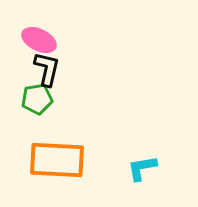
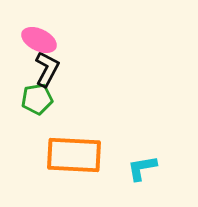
black L-shape: rotated 15 degrees clockwise
orange rectangle: moved 17 px right, 5 px up
